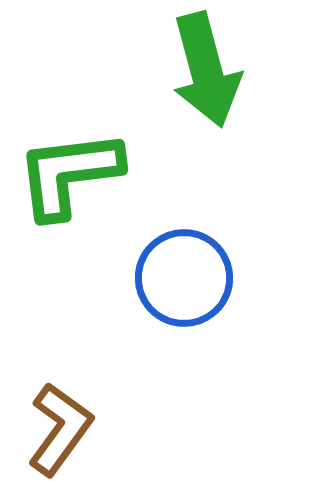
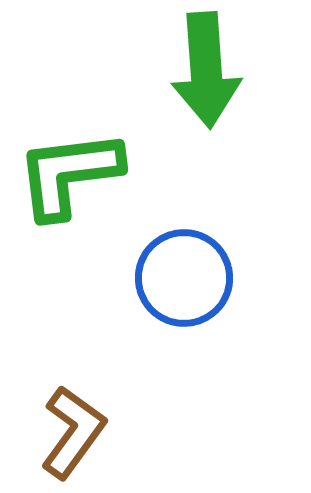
green arrow: rotated 11 degrees clockwise
brown L-shape: moved 13 px right, 3 px down
